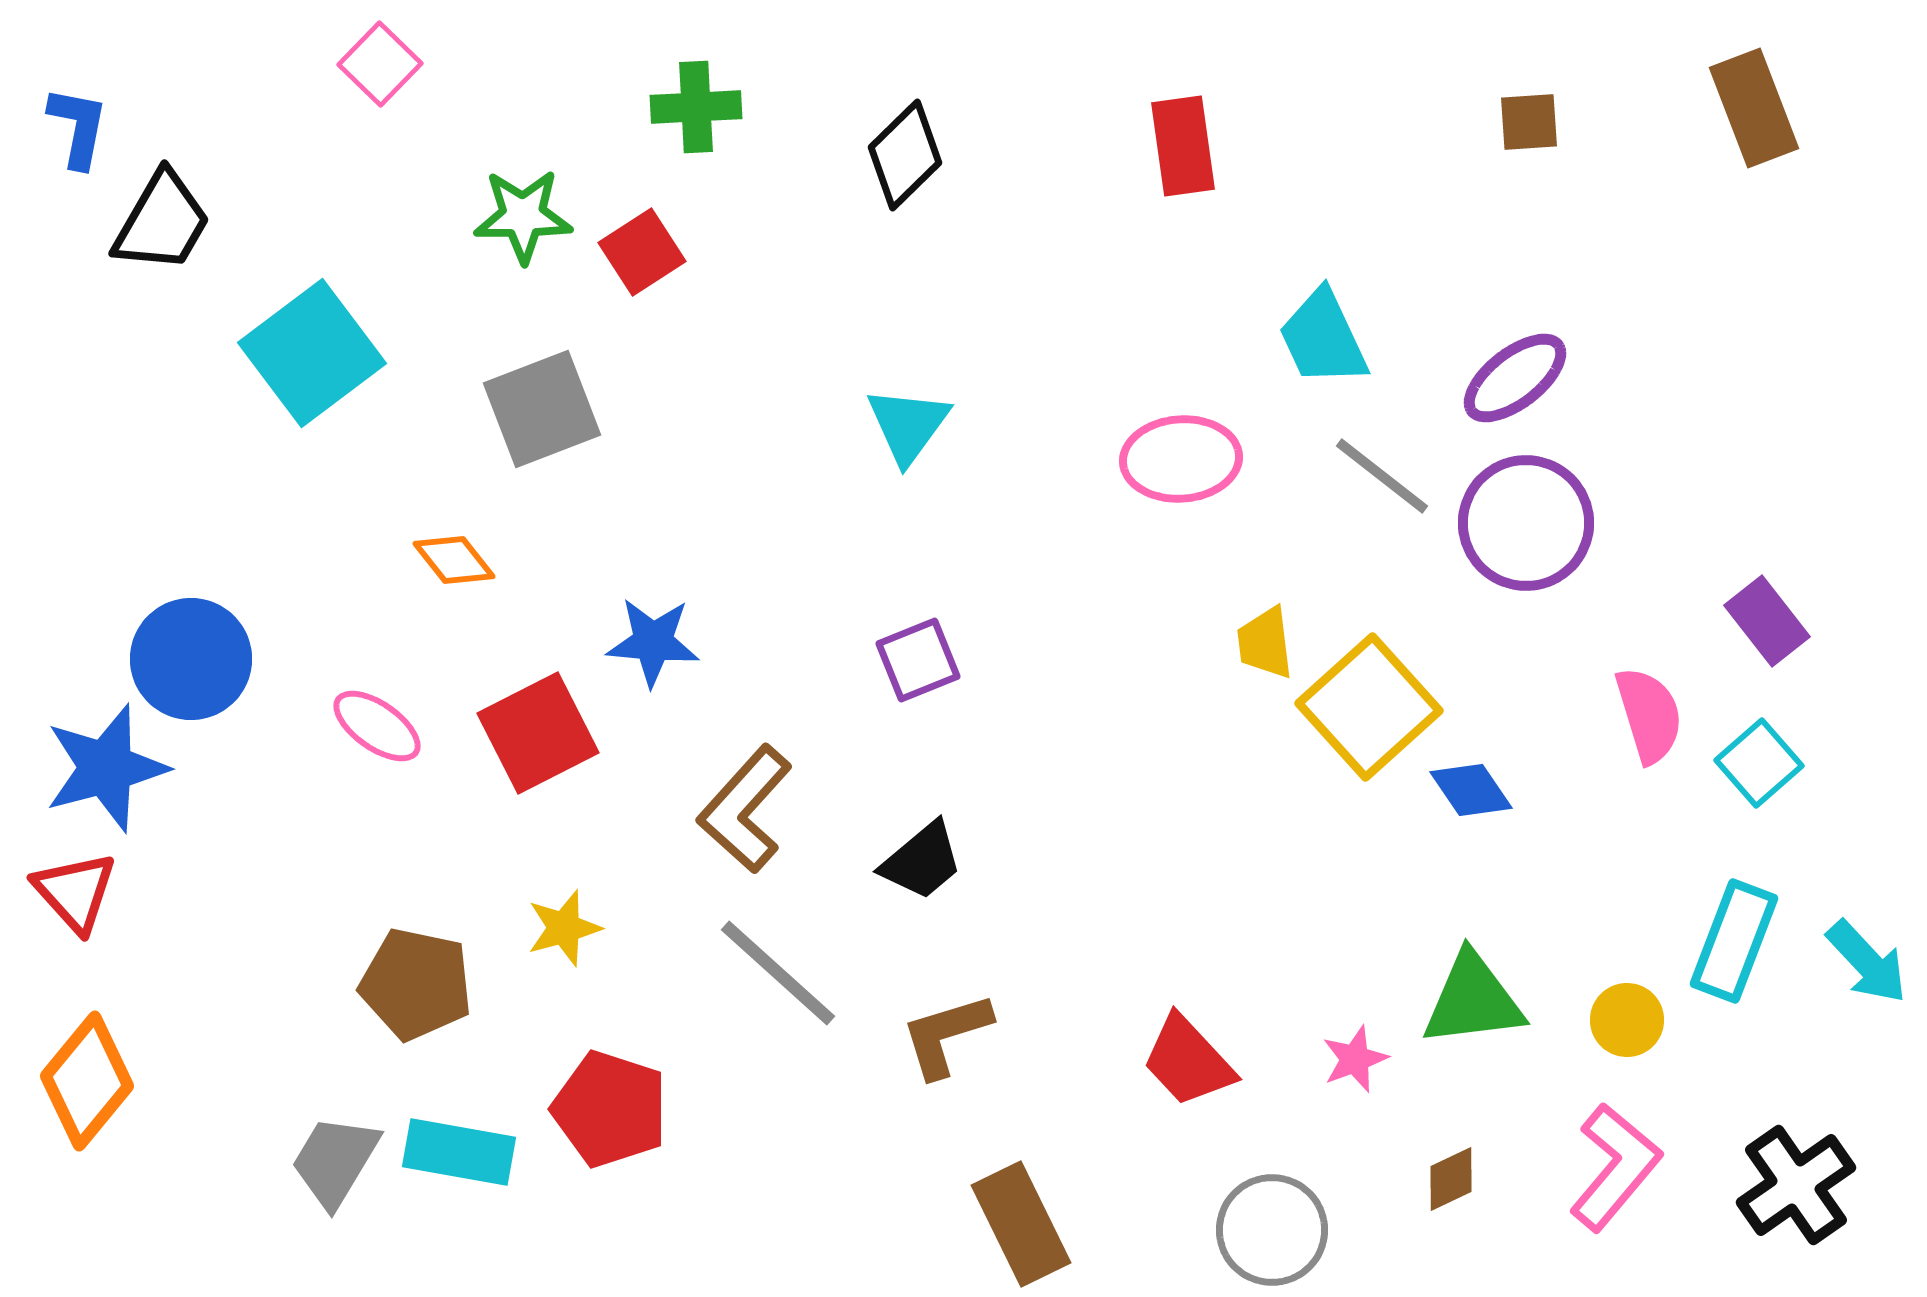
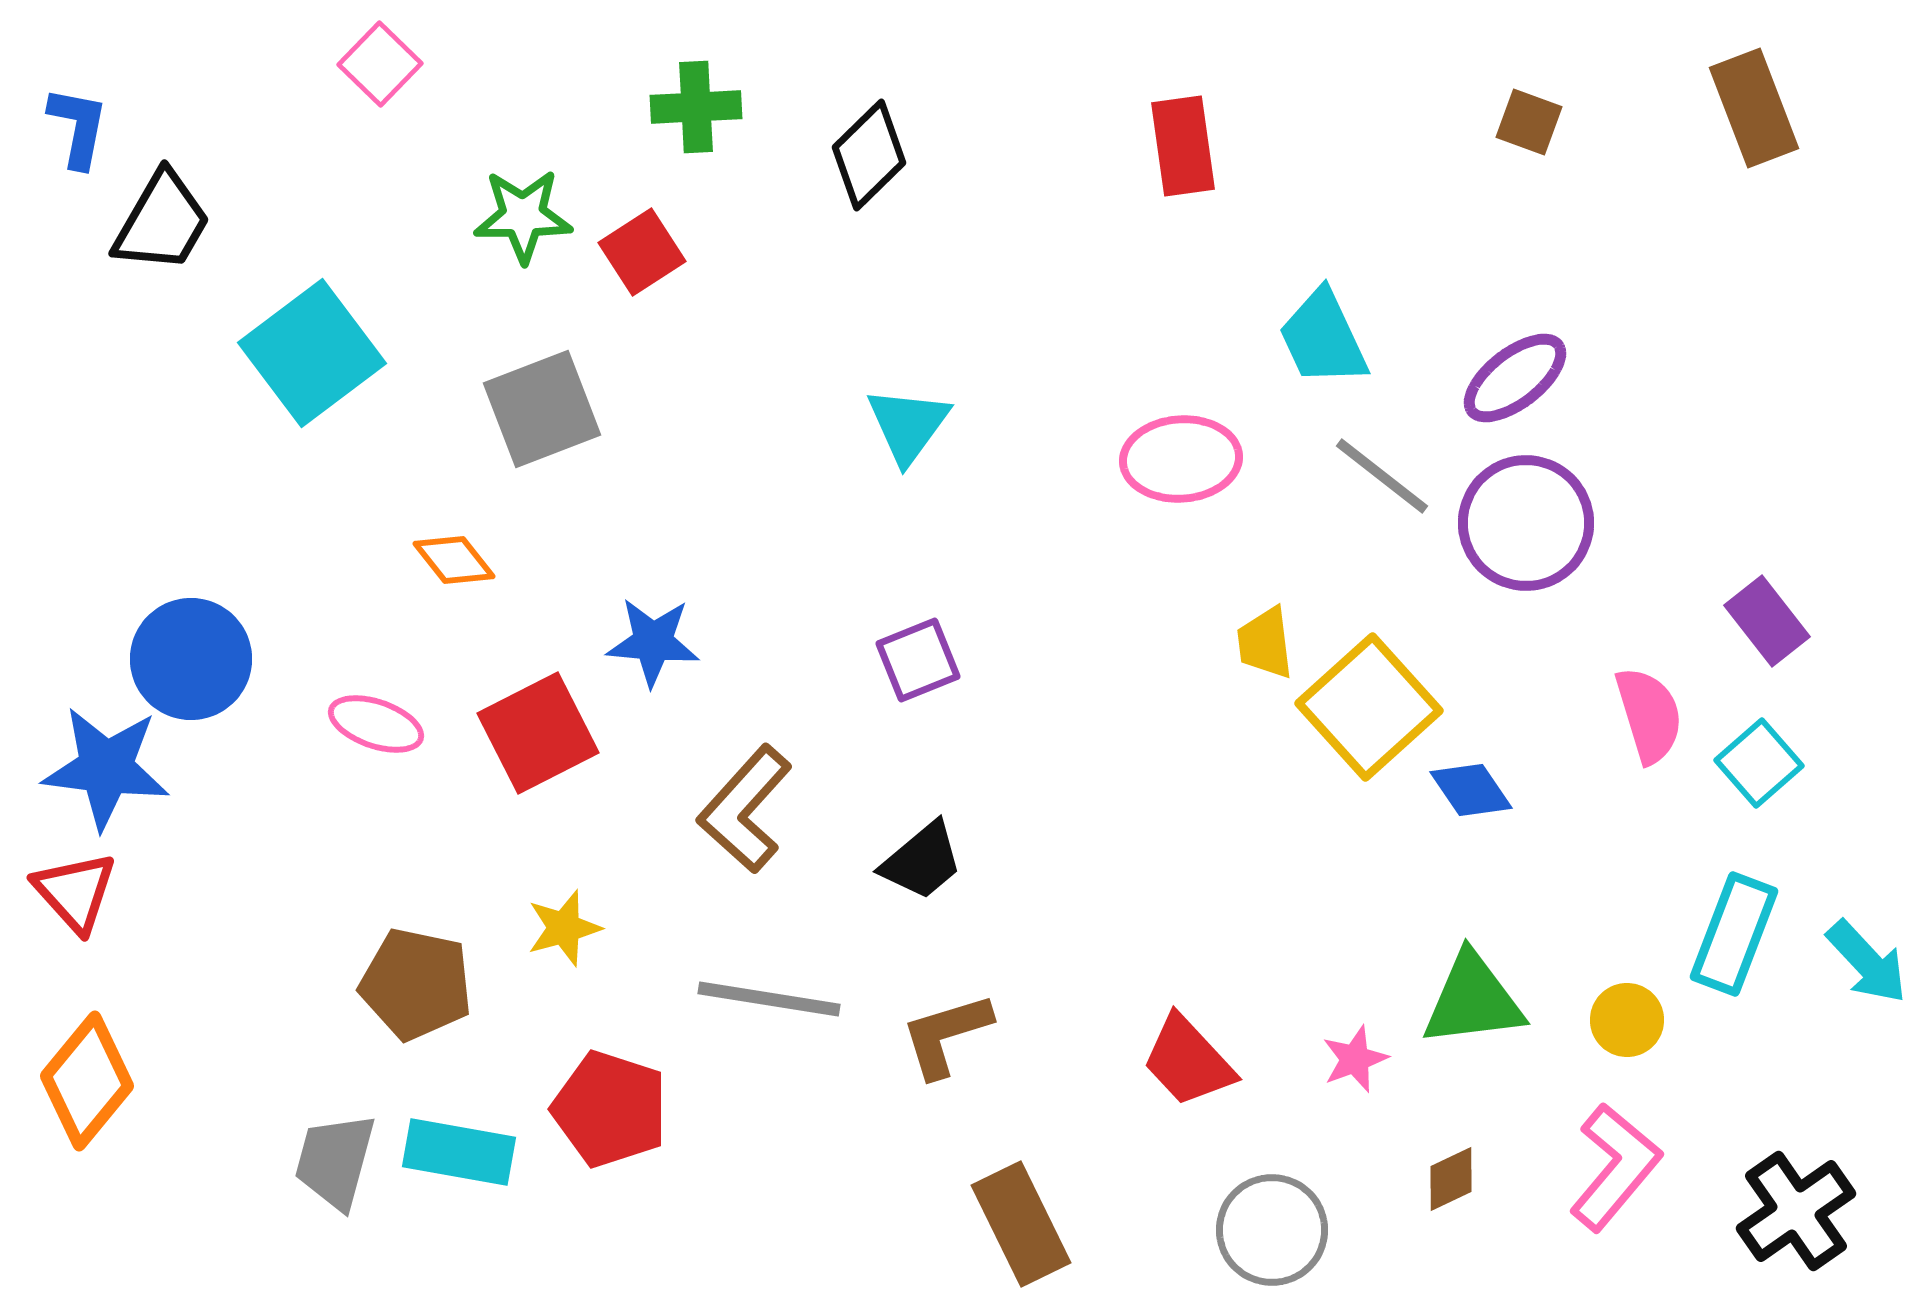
brown square at (1529, 122): rotated 24 degrees clockwise
black diamond at (905, 155): moved 36 px left
pink ellipse at (377, 726): moved 1 px left, 2 px up; rotated 16 degrees counterclockwise
blue star at (106, 768): rotated 22 degrees clockwise
cyan rectangle at (1734, 941): moved 7 px up
gray line at (778, 973): moved 9 px left, 26 px down; rotated 33 degrees counterclockwise
gray trapezoid at (335, 1161): rotated 16 degrees counterclockwise
black cross at (1796, 1185): moved 26 px down
